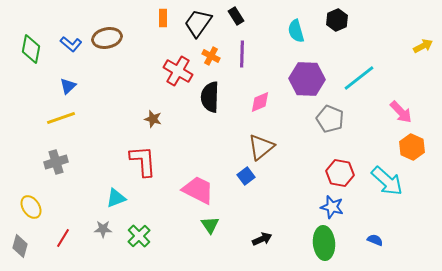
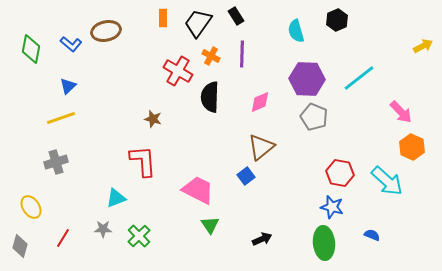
brown ellipse: moved 1 px left, 7 px up
gray pentagon: moved 16 px left, 2 px up
blue semicircle: moved 3 px left, 5 px up
